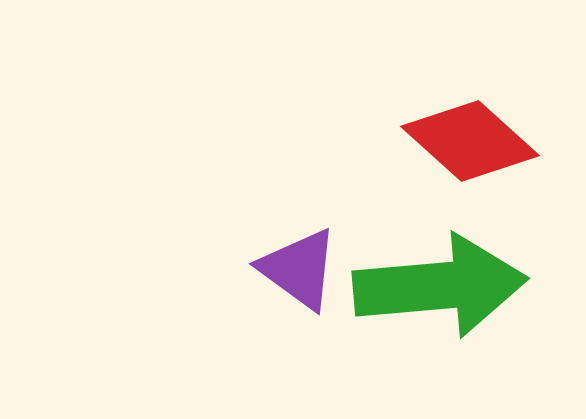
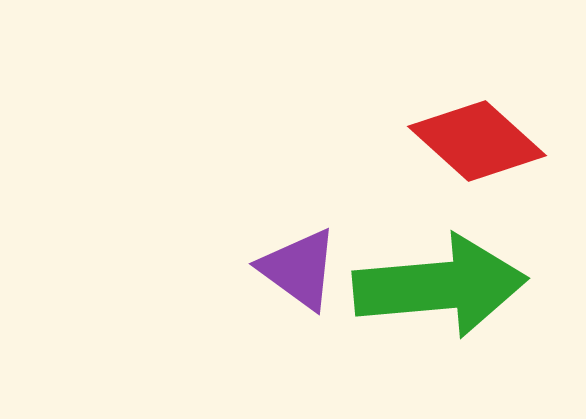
red diamond: moved 7 px right
